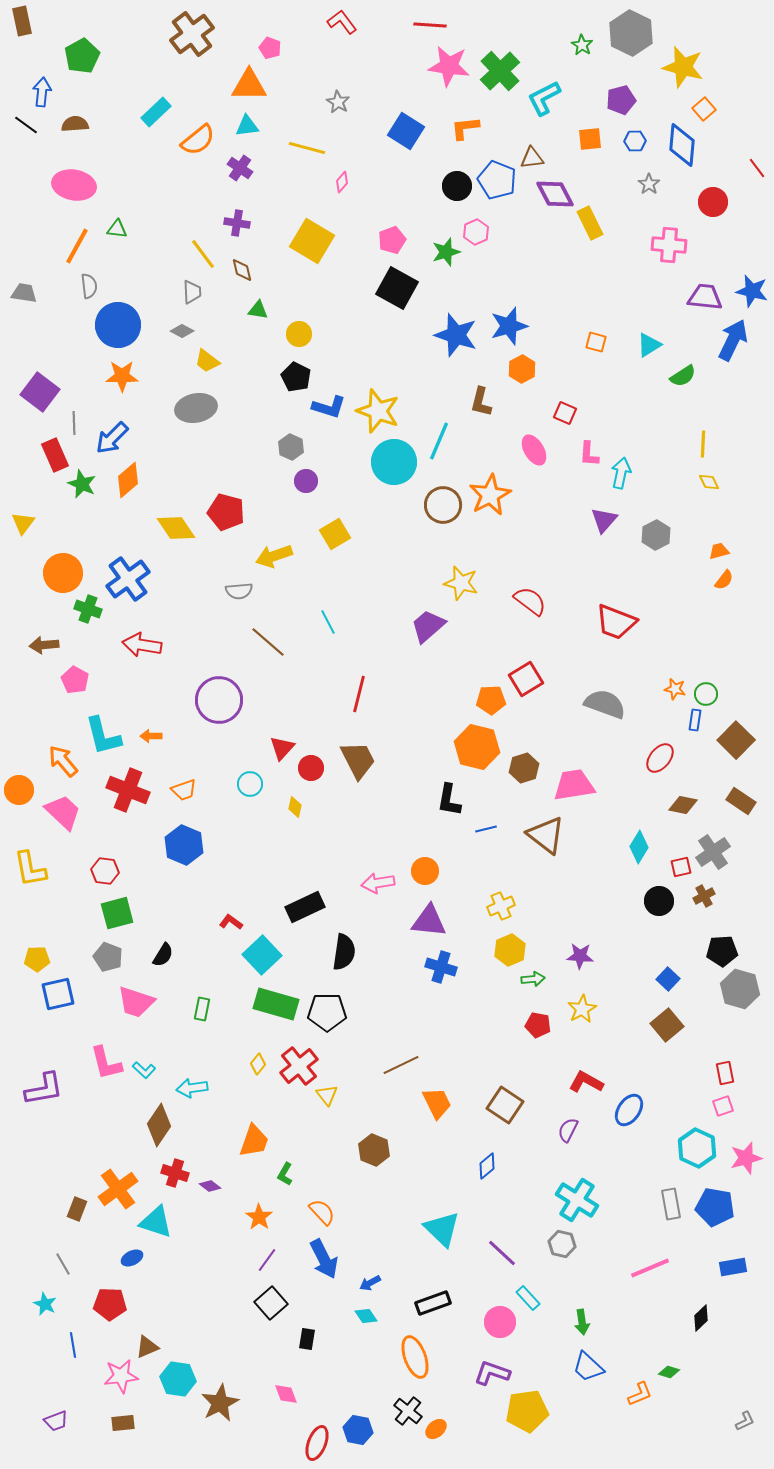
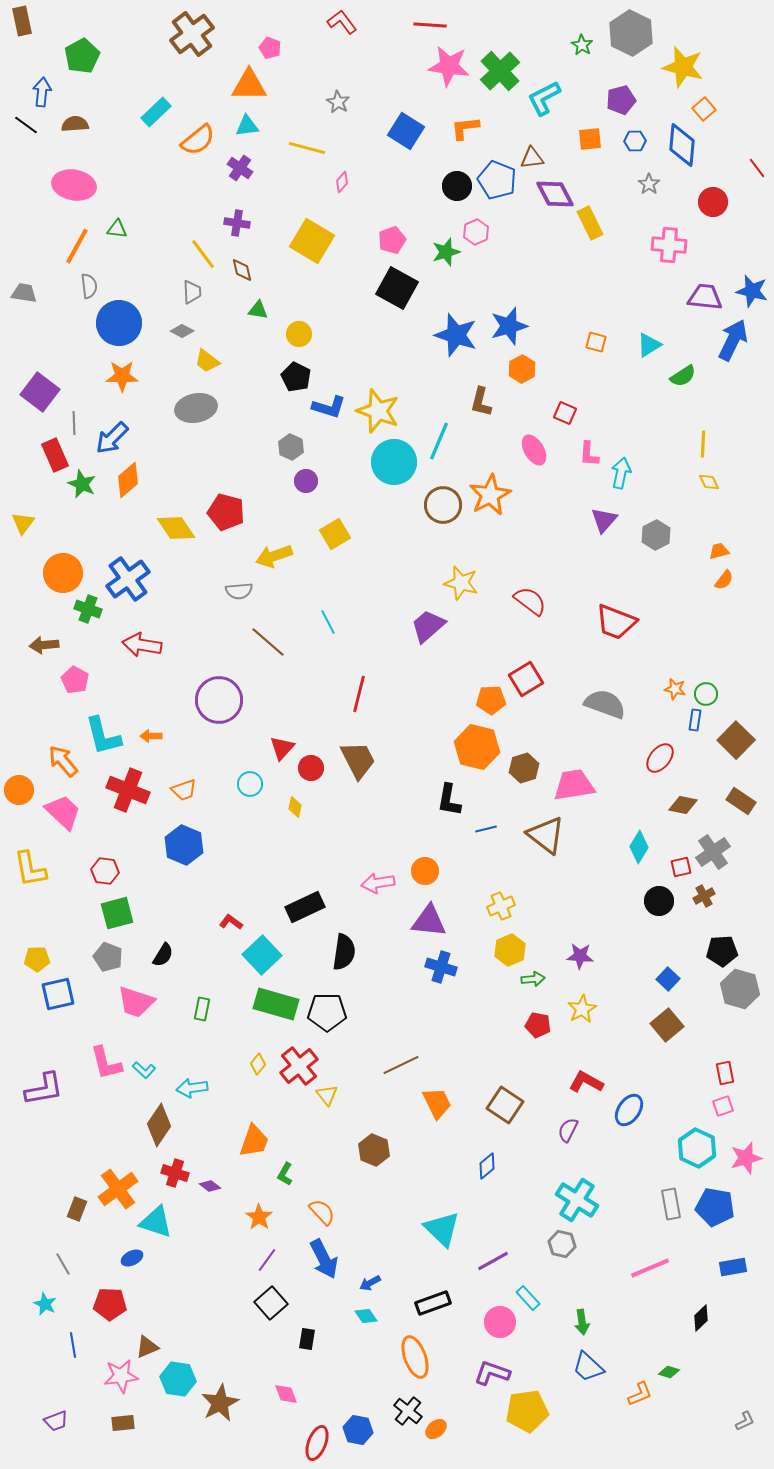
blue circle at (118, 325): moved 1 px right, 2 px up
purple line at (502, 1253): moved 9 px left, 8 px down; rotated 72 degrees counterclockwise
